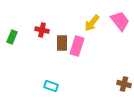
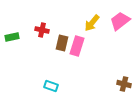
pink trapezoid: rotated 90 degrees counterclockwise
green rectangle: rotated 56 degrees clockwise
brown rectangle: rotated 14 degrees clockwise
